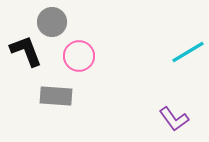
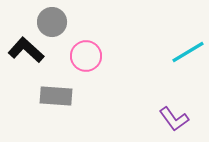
black L-shape: moved 1 px up; rotated 27 degrees counterclockwise
pink circle: moved 7 px right
